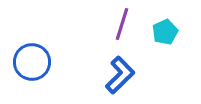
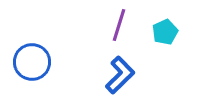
purple line: moved 3 px left, 1 px down
